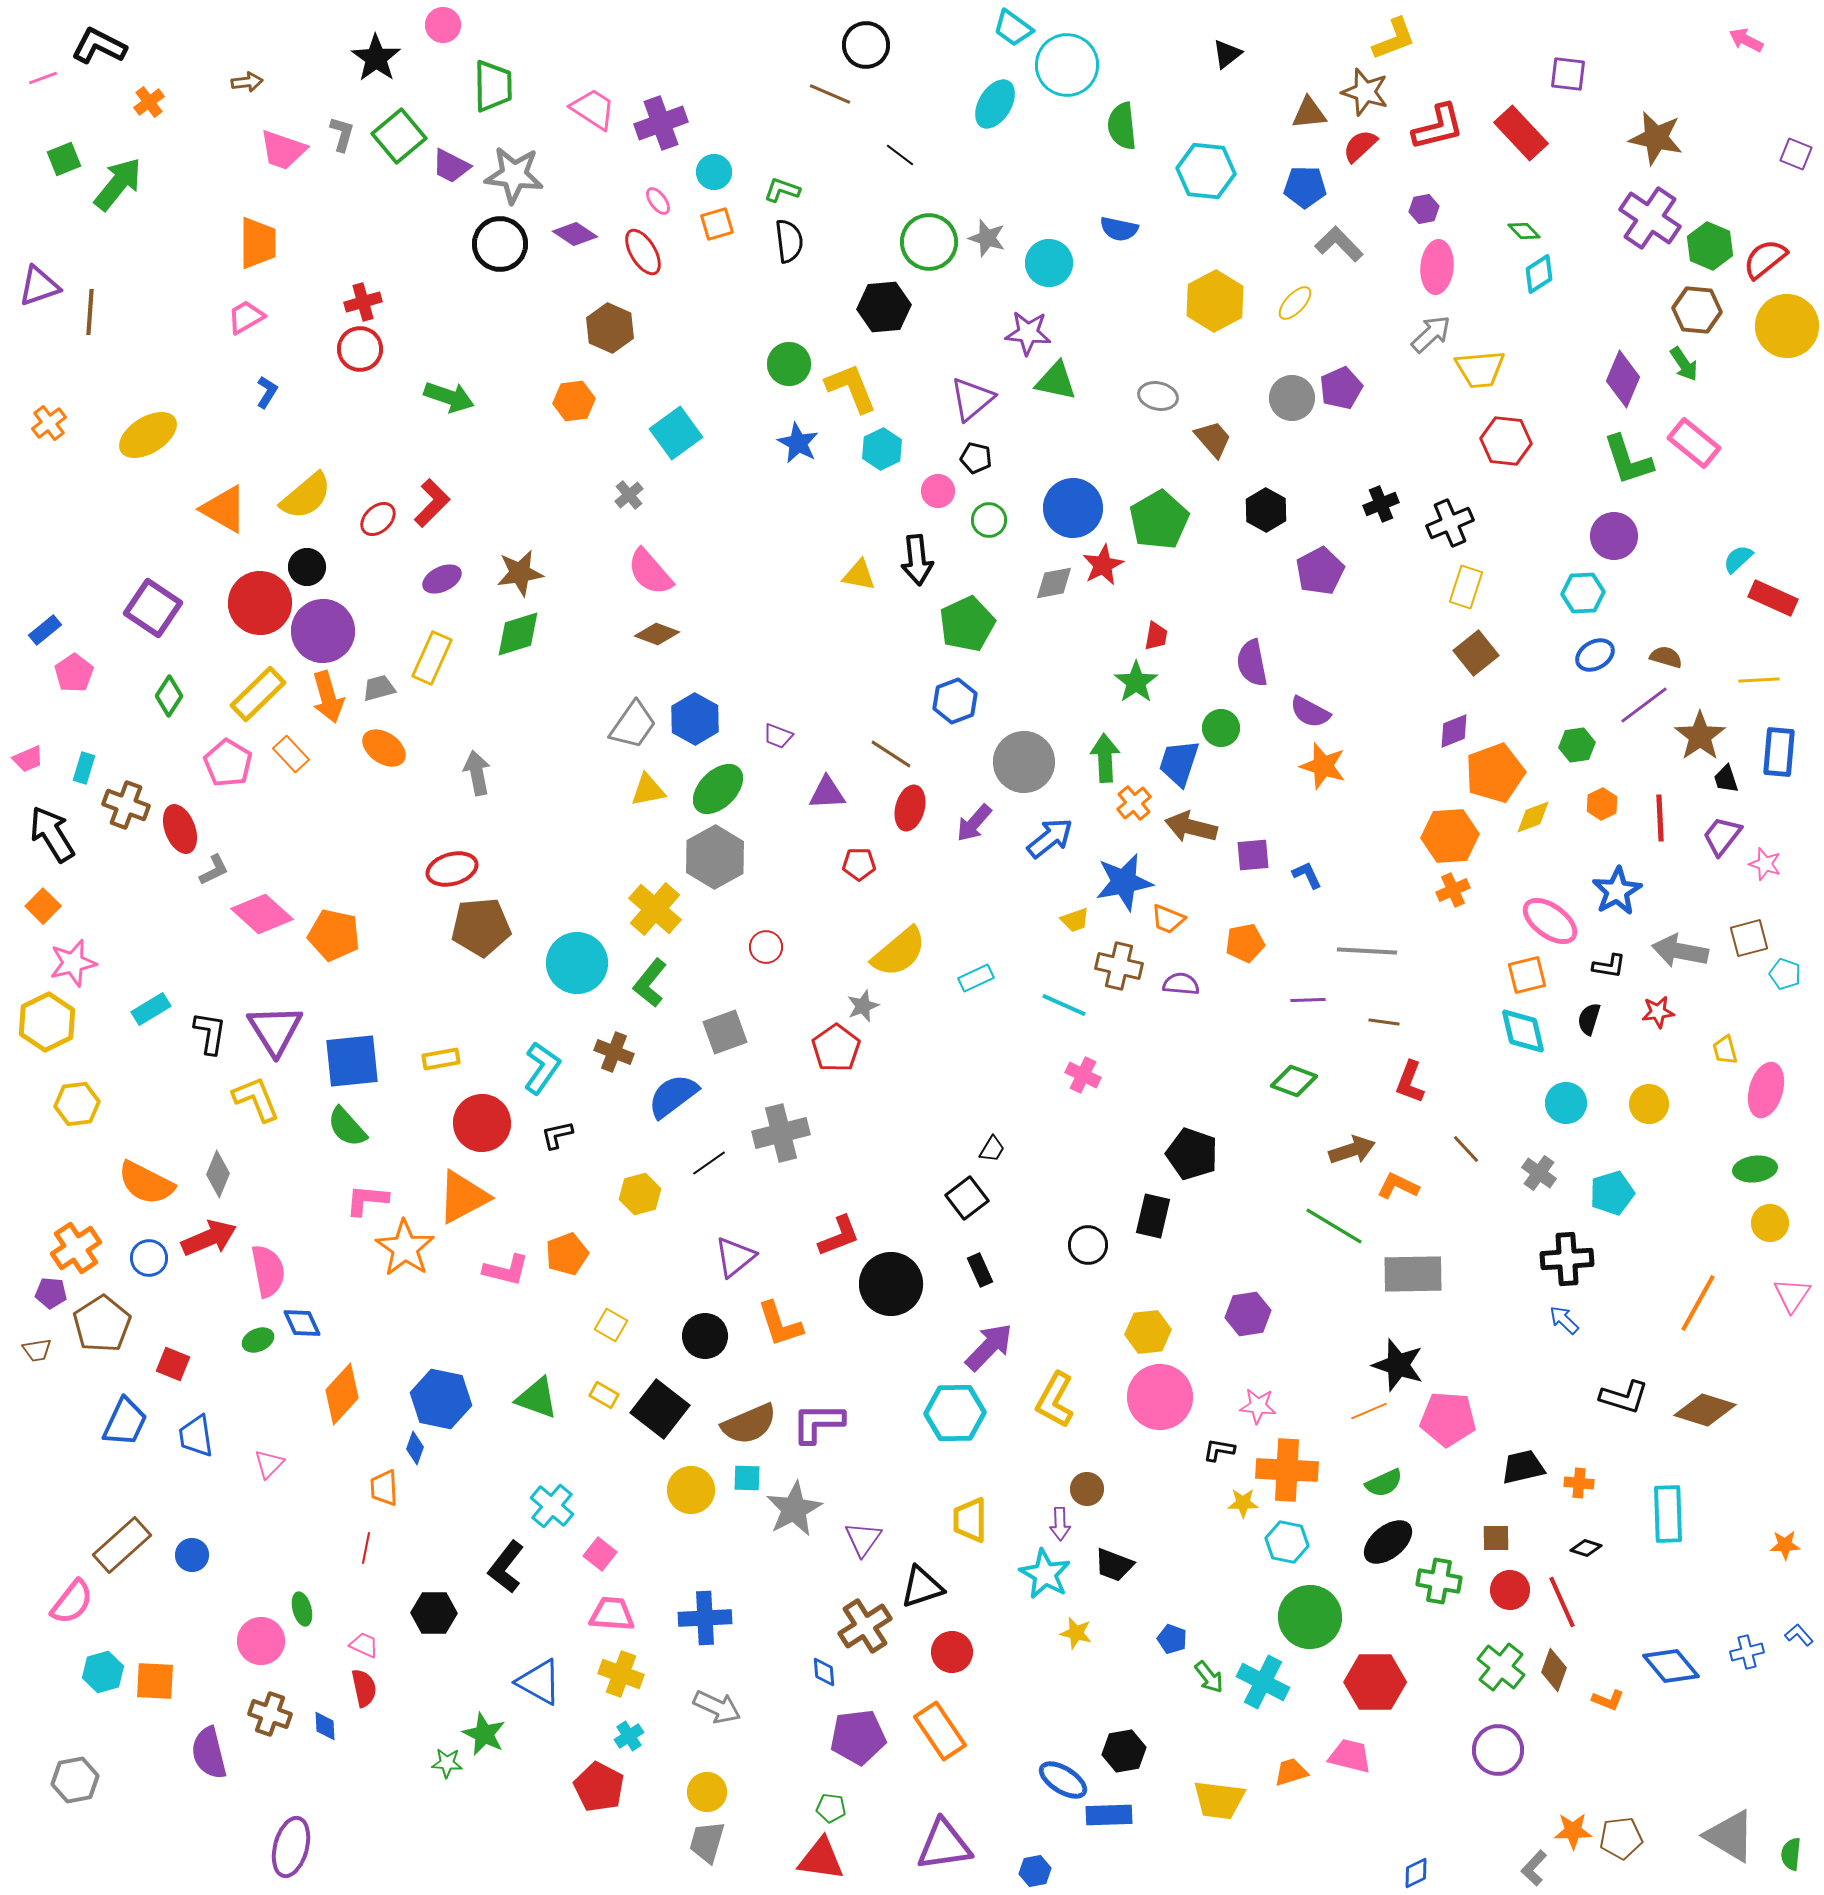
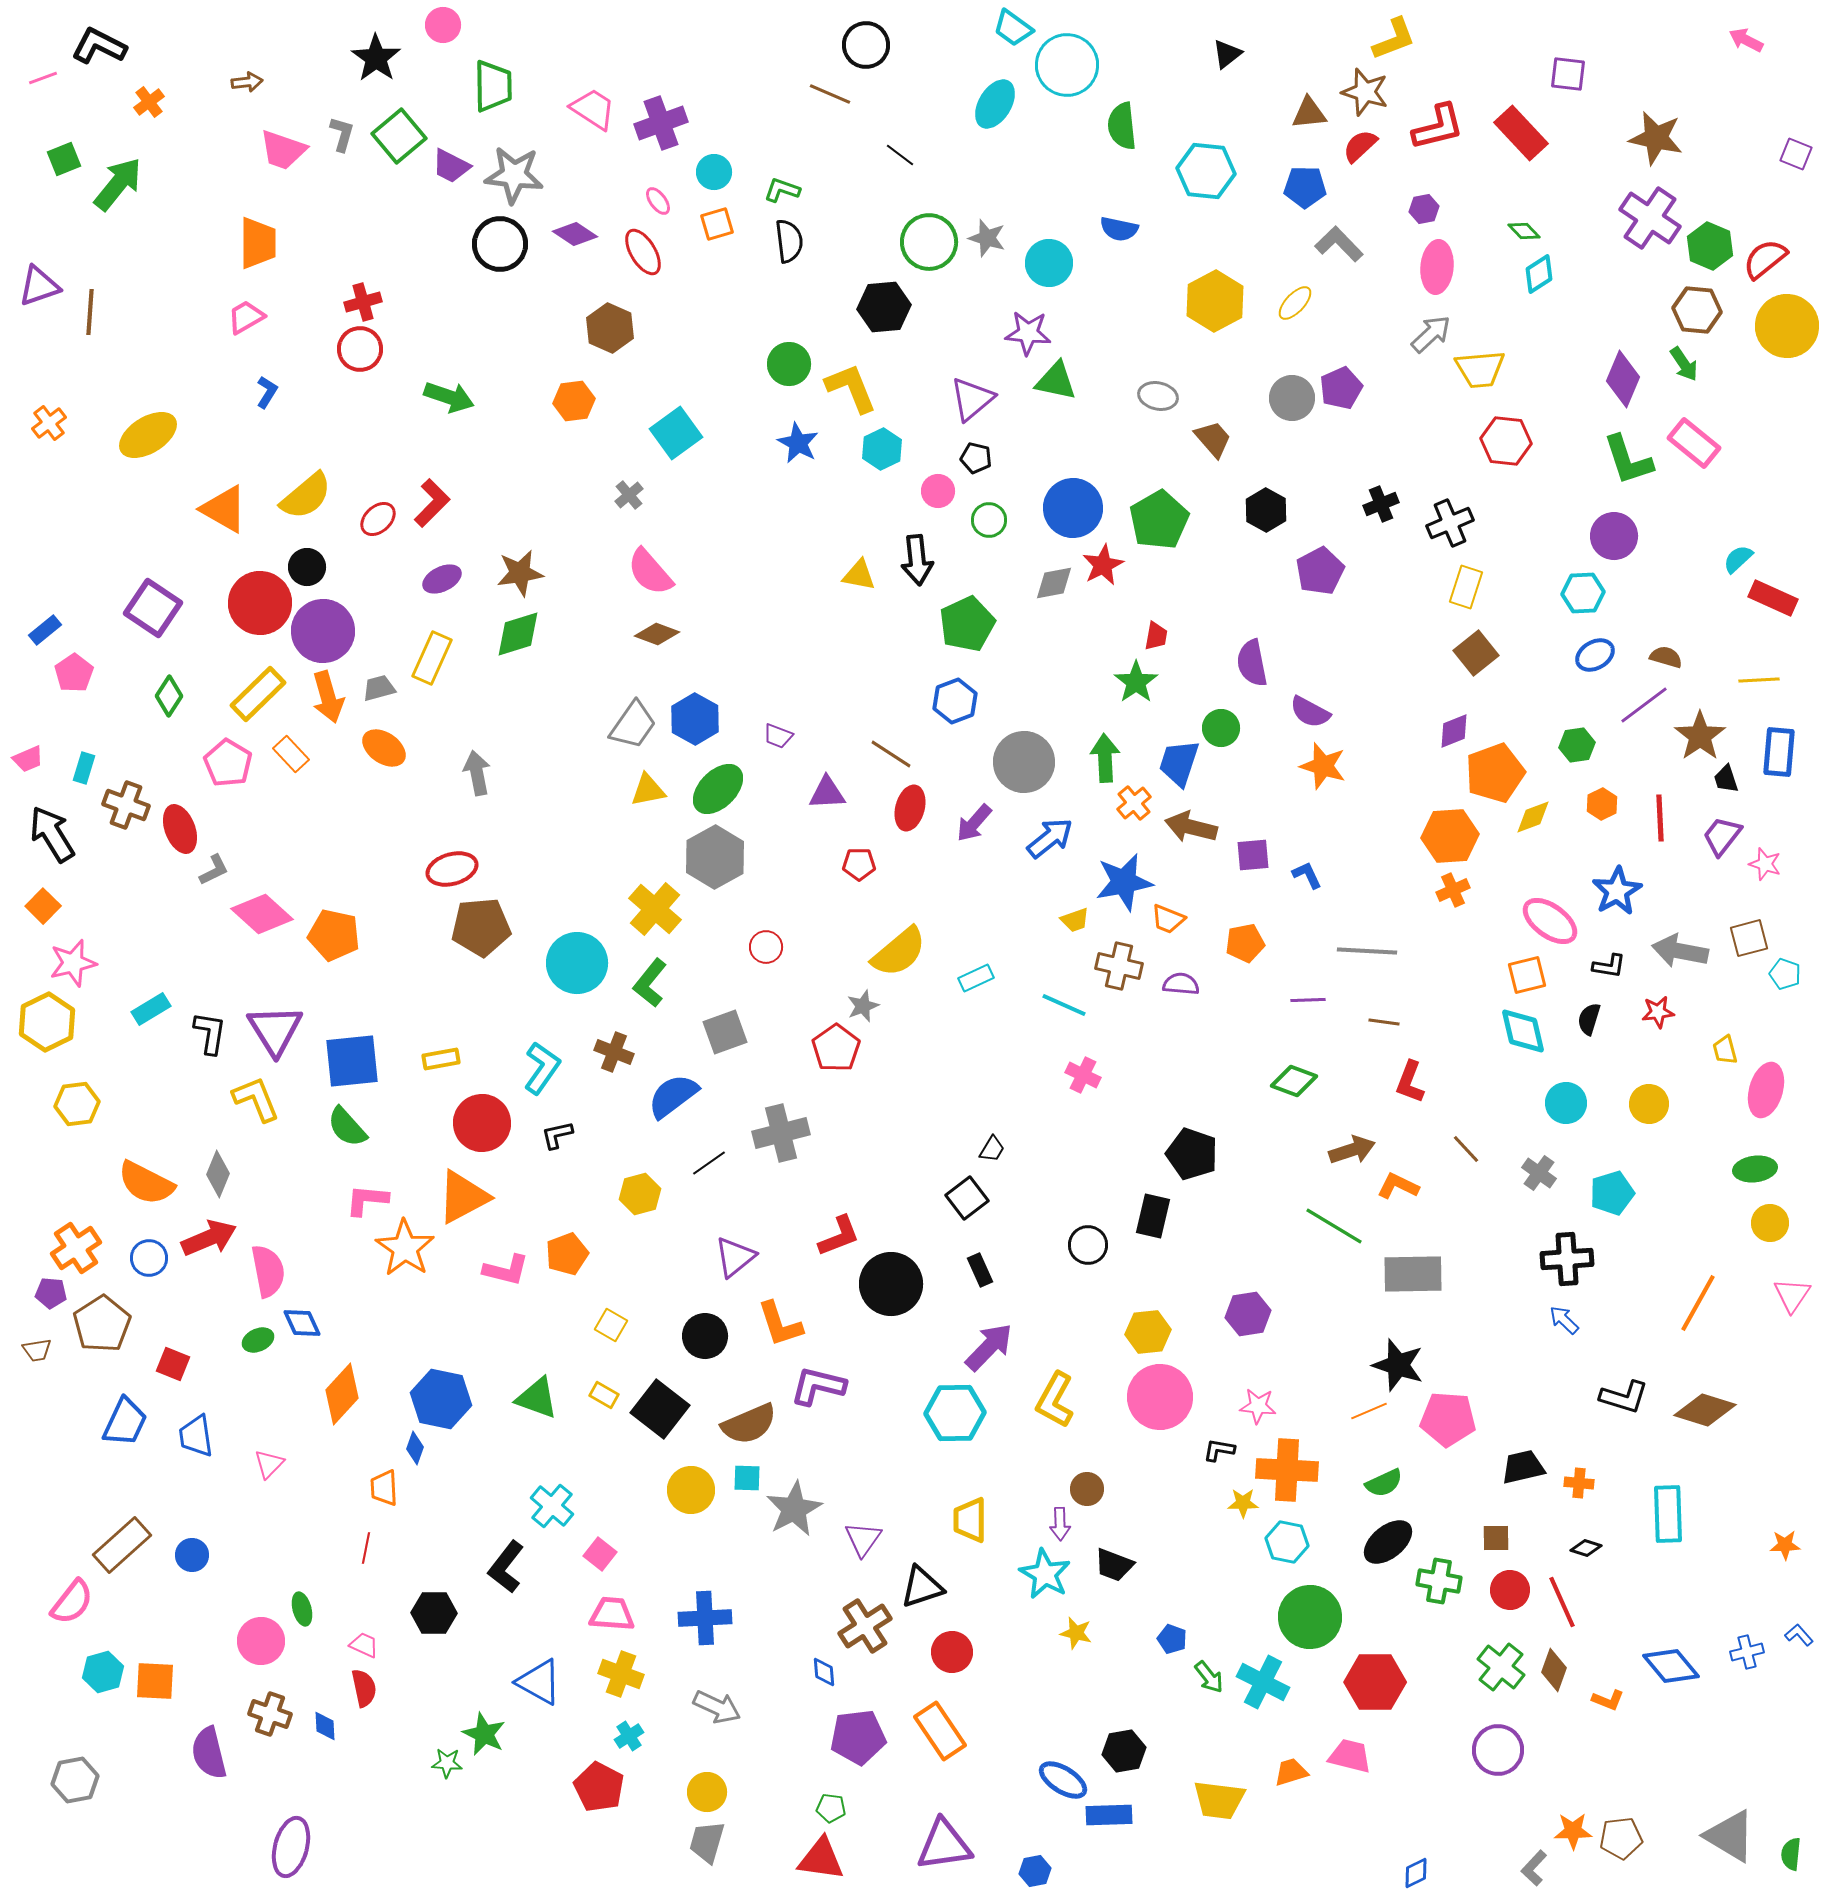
purple L-shape at (818, 1423): moved 37 px up; rotated 14 degrees clockwise
